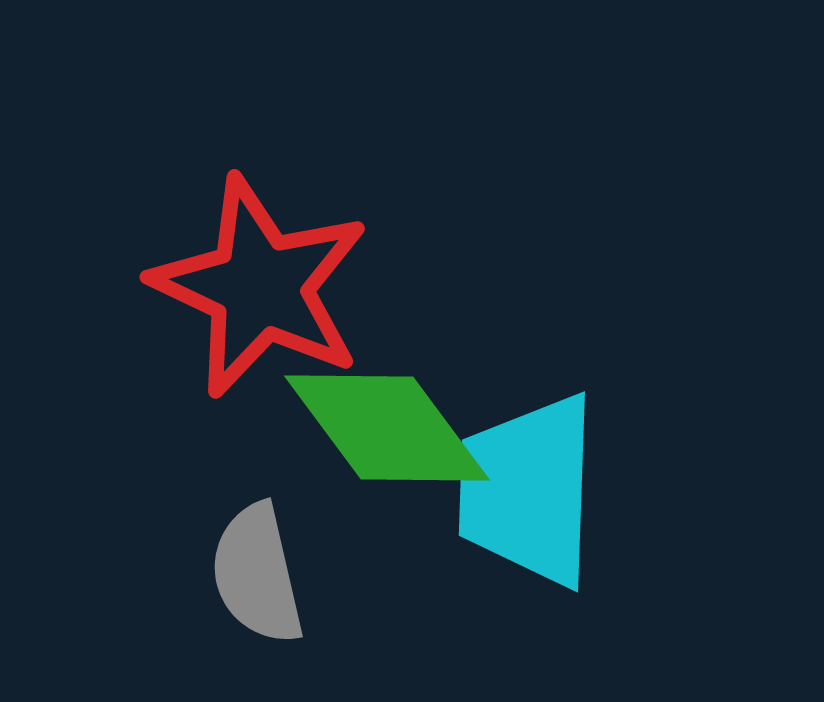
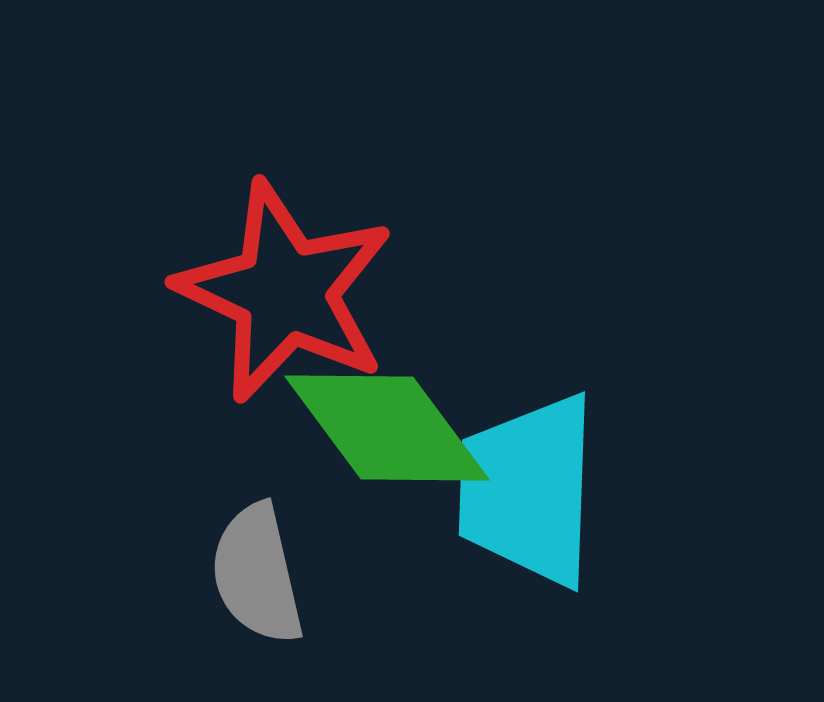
red star: moved 25 px right, 5 px down
